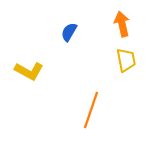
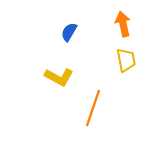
orange arrow: moved 1 px right
yellow L-shape: moved 30 px right, 6 px down
orange line: moved 2 px right, 2 px up
